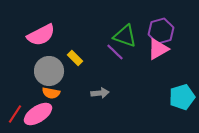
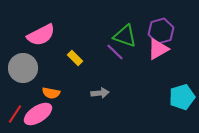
gray circle: moved 26 px left, 3 px up
